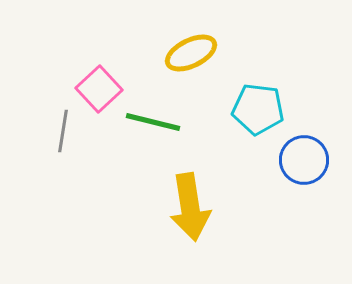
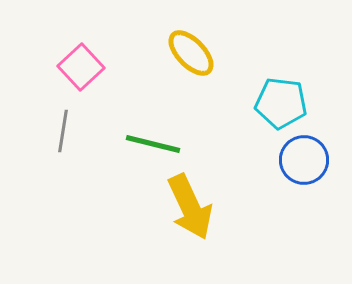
yellow ellipse: rotated 72 degrees clockwise
pink square: moved 18 px left, 22 px up
cyan pentagon: moved 23 px right, 6 px up
green line: moved 22 px down
yellow arrow: rotated 16 degrees counterclockwise
